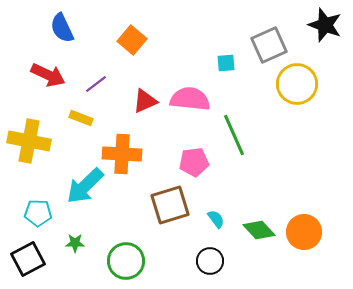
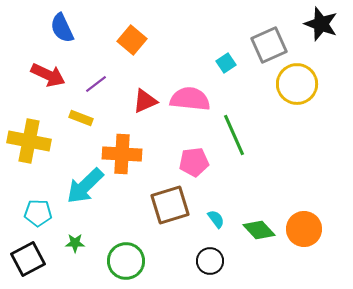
black star: moved 4 px left, 1 px up
cyan square: rotated 30 degrees counterclockwise
orange circle: moved 3 px up
